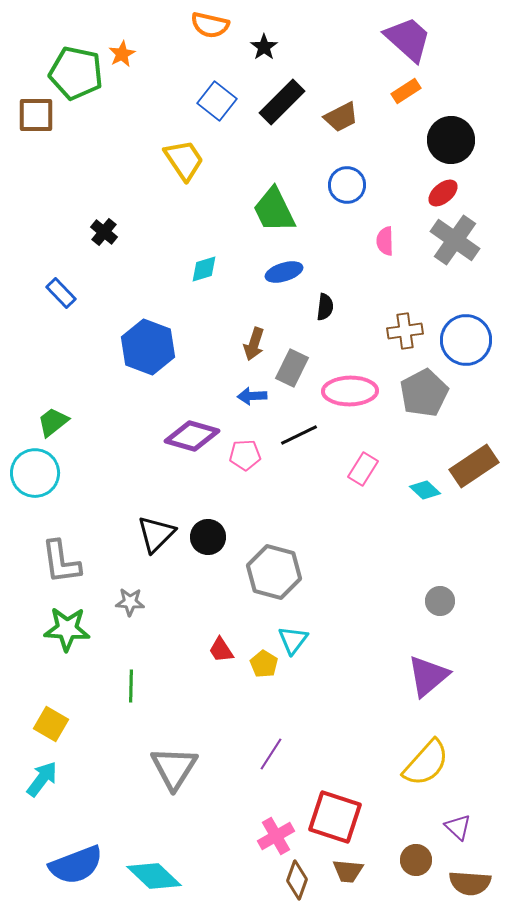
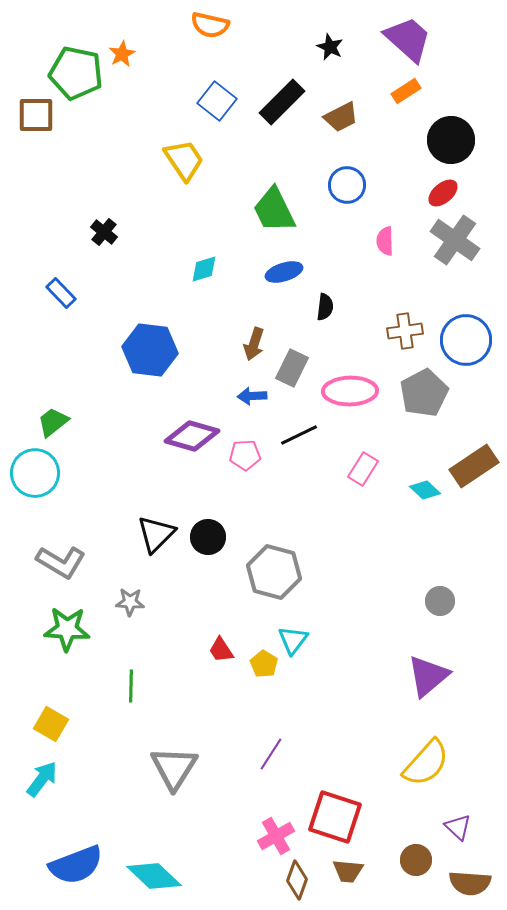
black star at (264, 47): moved 66 px right; rotated 12 degrees counterclockwise
blue hexagon at (148, 347): moved 2 px right, 3 px down; rotated 14 degrees counterclockwise
gray L-shape at (61, 562): rotated 51 degrees counterclockwise
